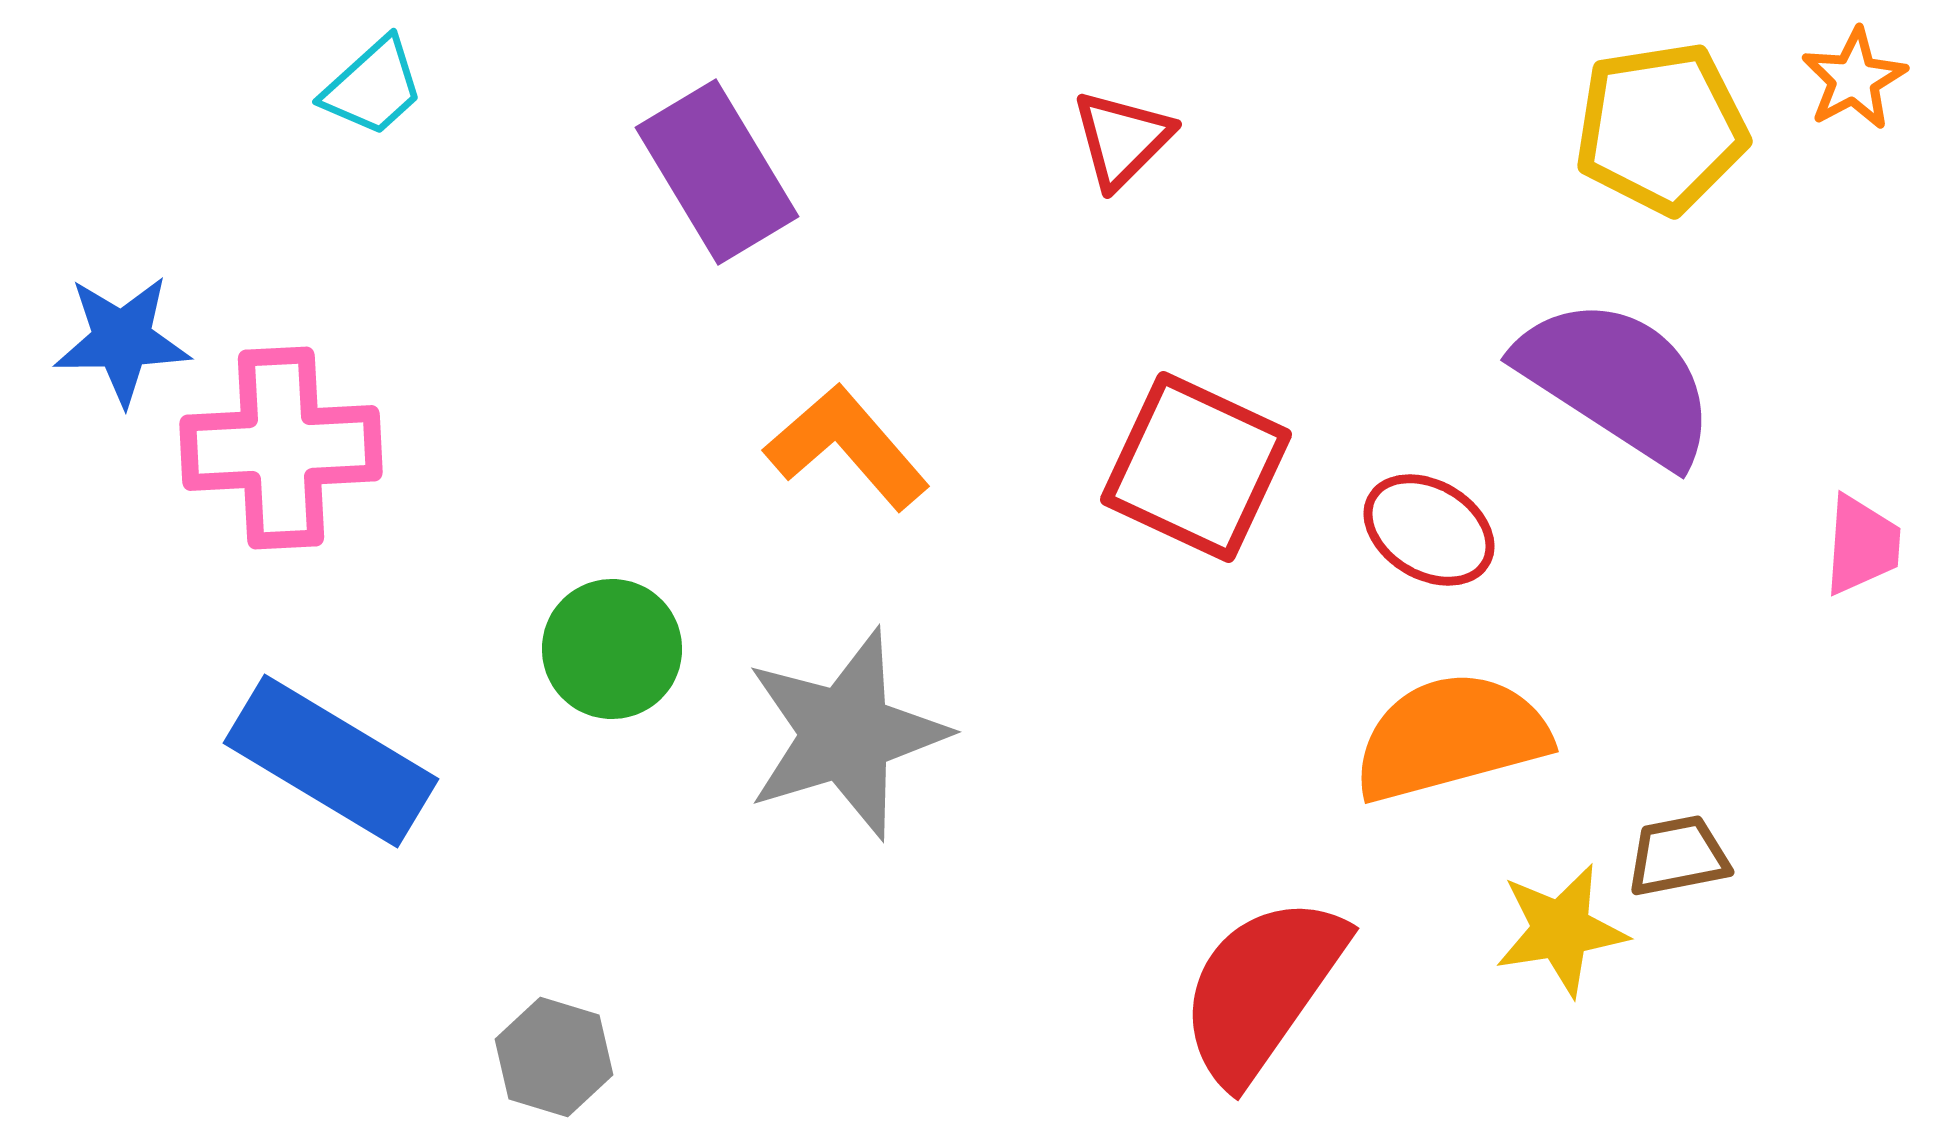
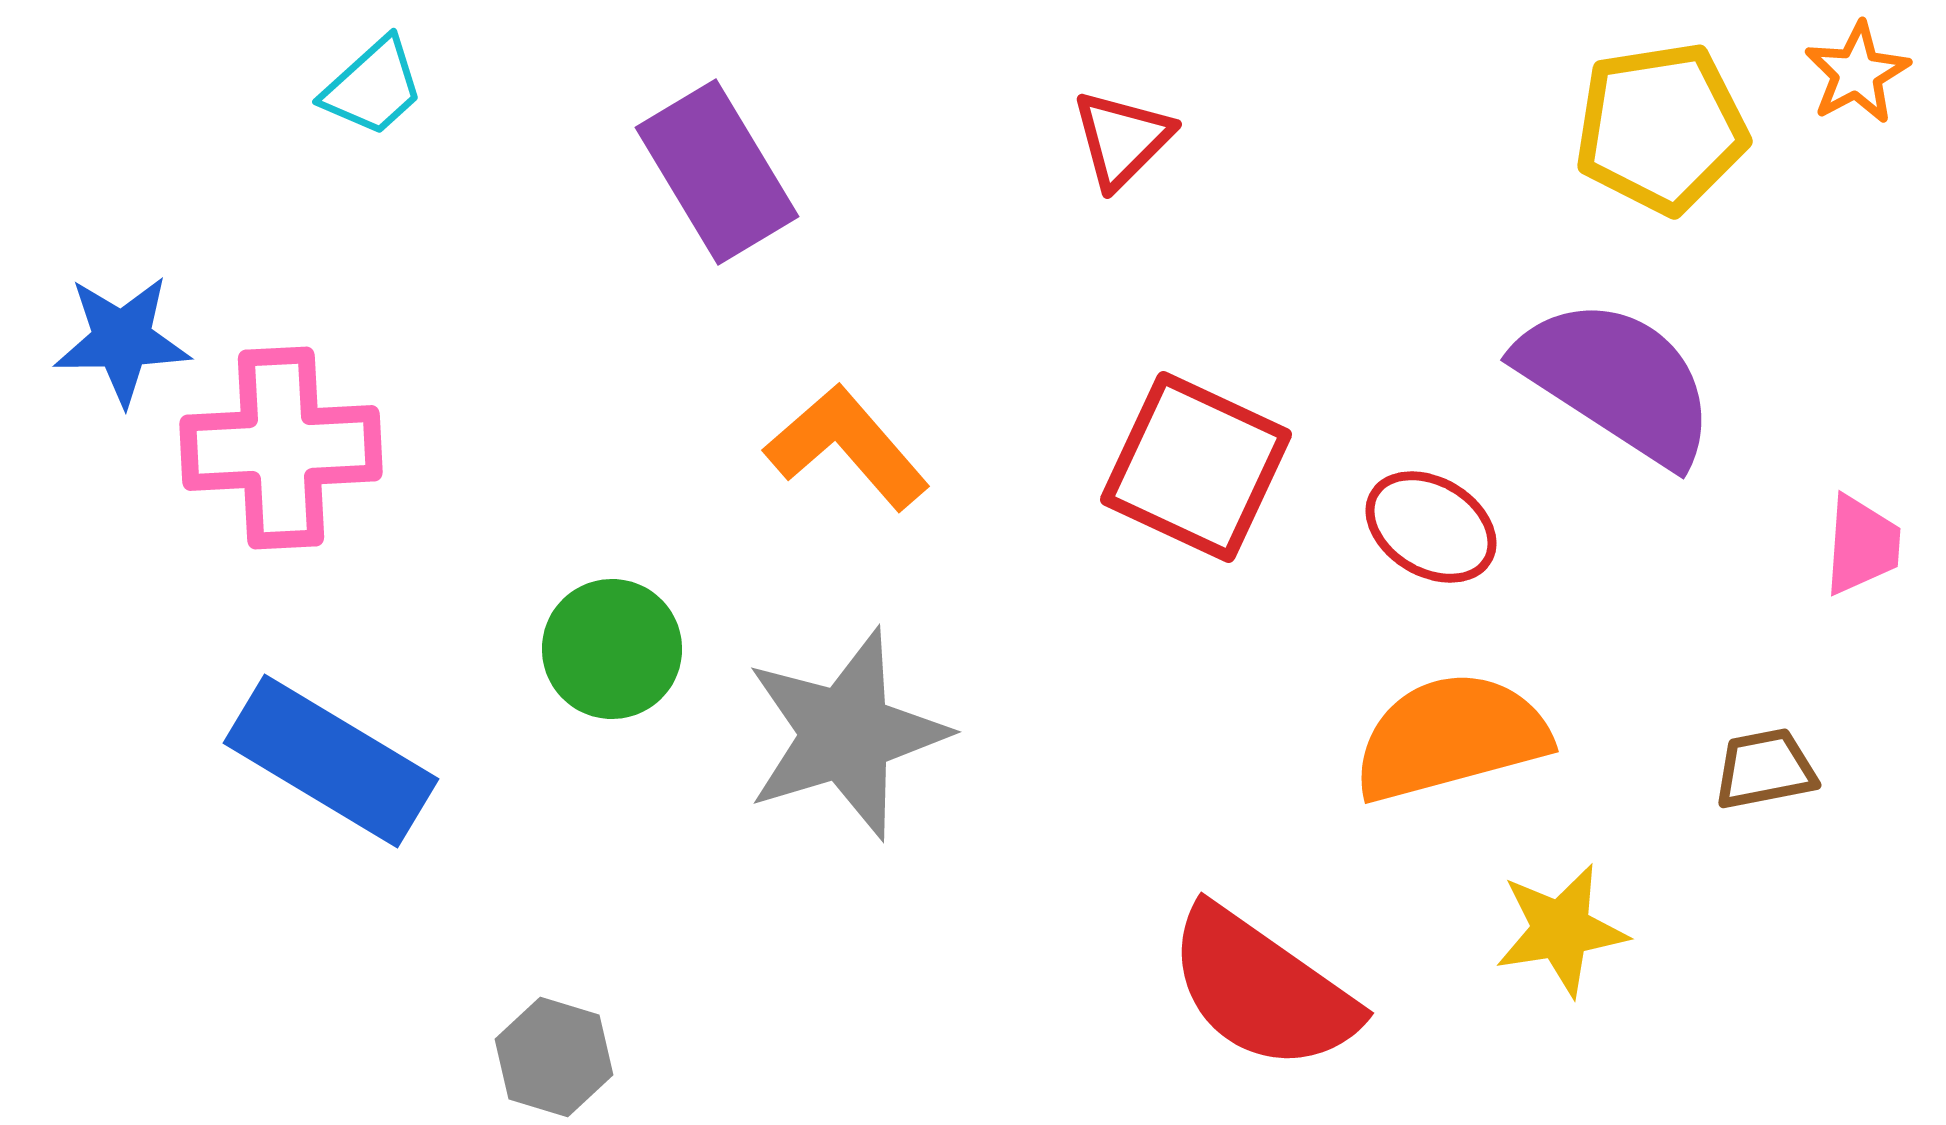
orange star: moved 3 px right, 6 px up
red ellipse: moved 2 px right, 3 px up
brown trapezoid: moved 87 px right, 87 px up
red semicircle: rotated 90 degrees counterclockwise
